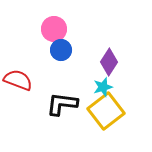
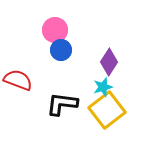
pink circle: moved 1 px right, 1 px down
yellow square: moved 1 px right, 1 px up
